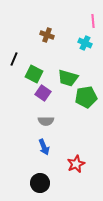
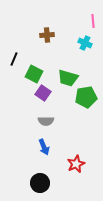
brown cross: rotated 24 degrees counterclockwise
